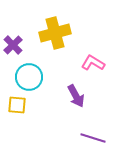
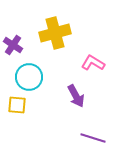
purple cross: rotated 12 degrees counterclockwise
